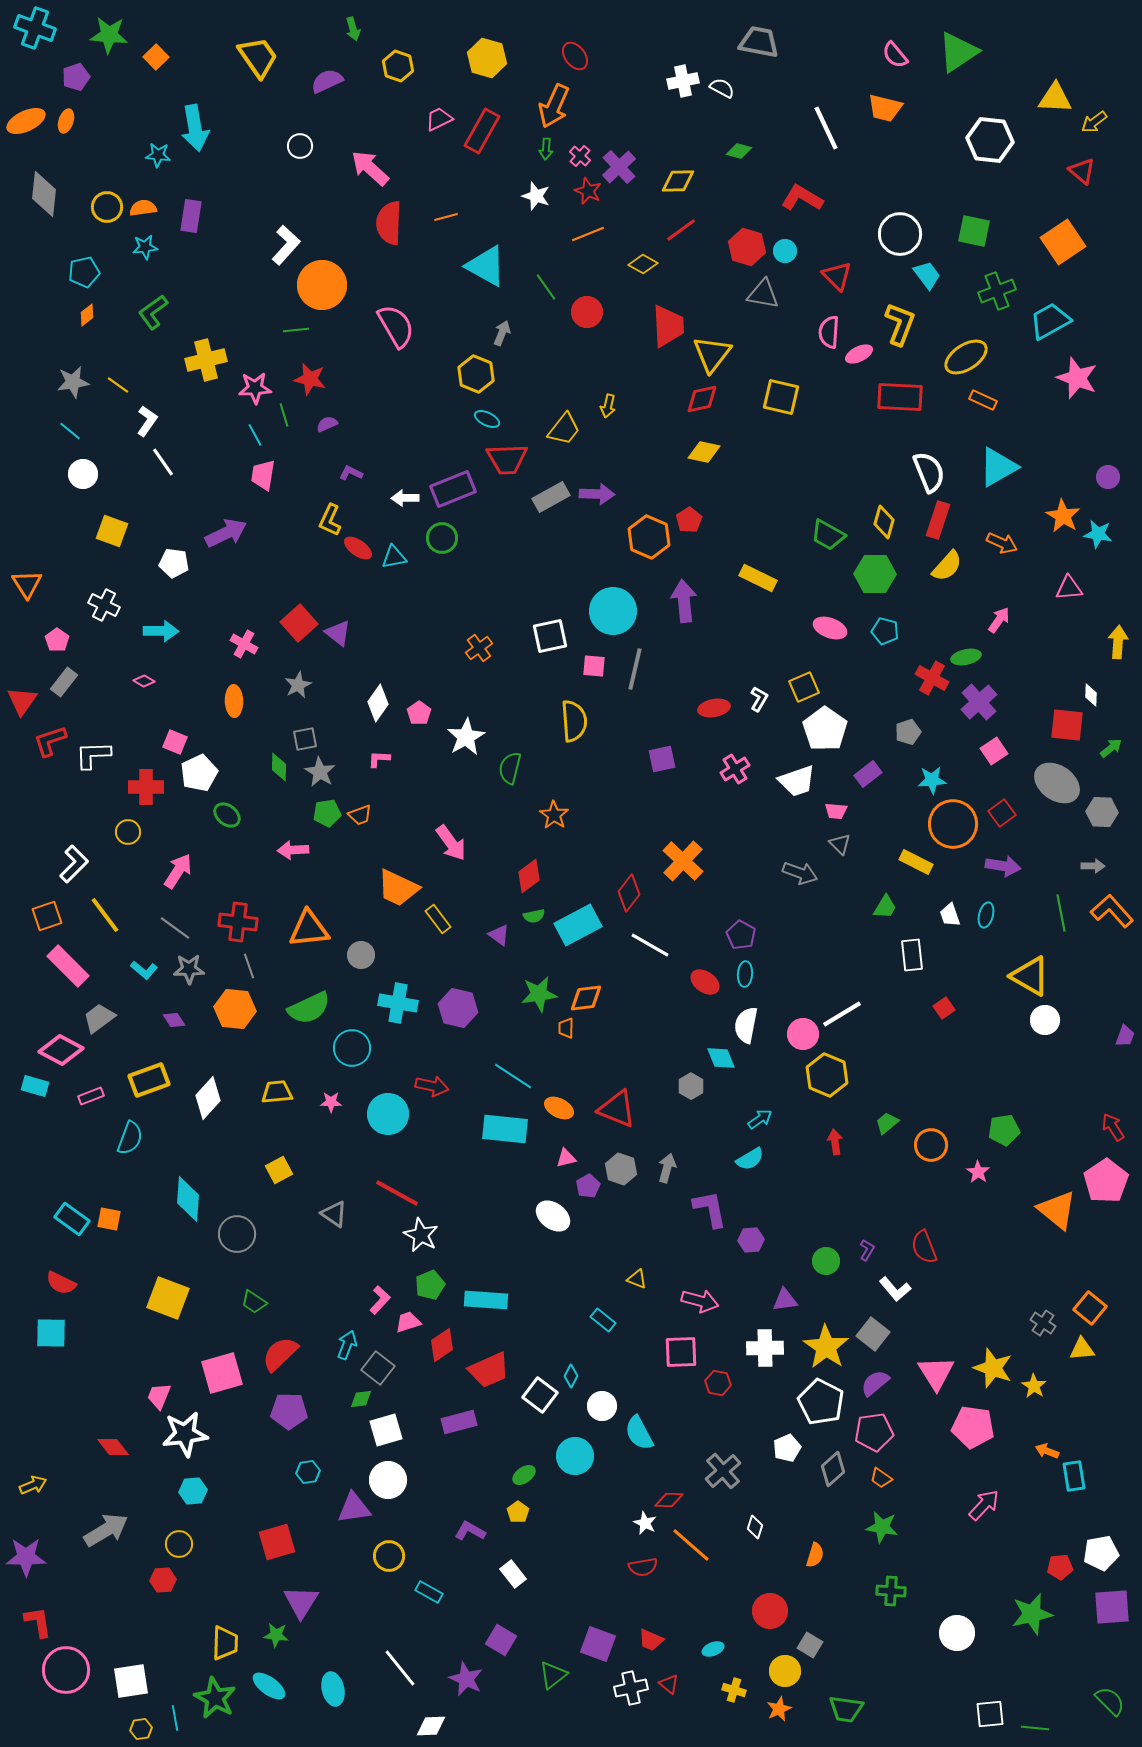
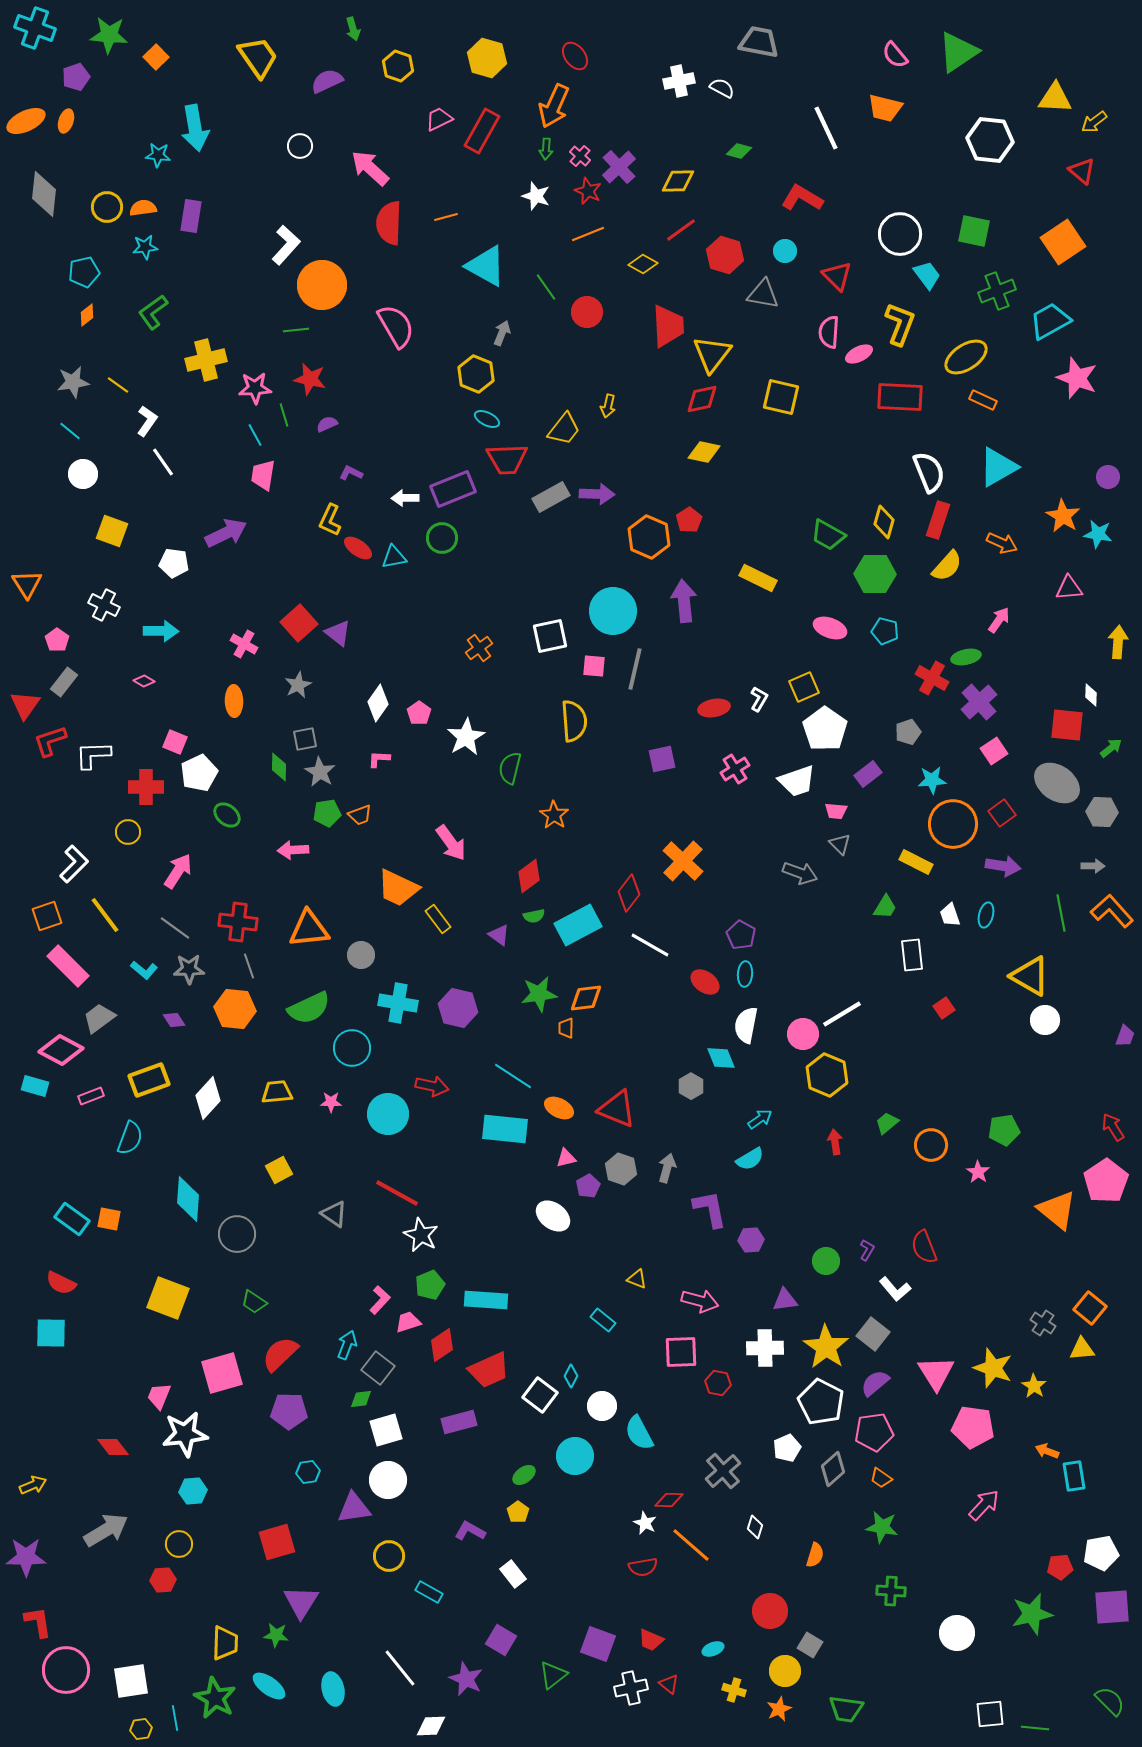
white cross at (683, 81): moved 4 px left
red hexagon at (747, 247): moved 22 px left, 8 px down
red triangle at (22, 701): moved 3 px right, 4 px down
